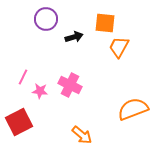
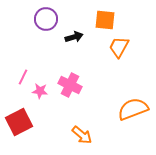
orange square: moved 3 px up
